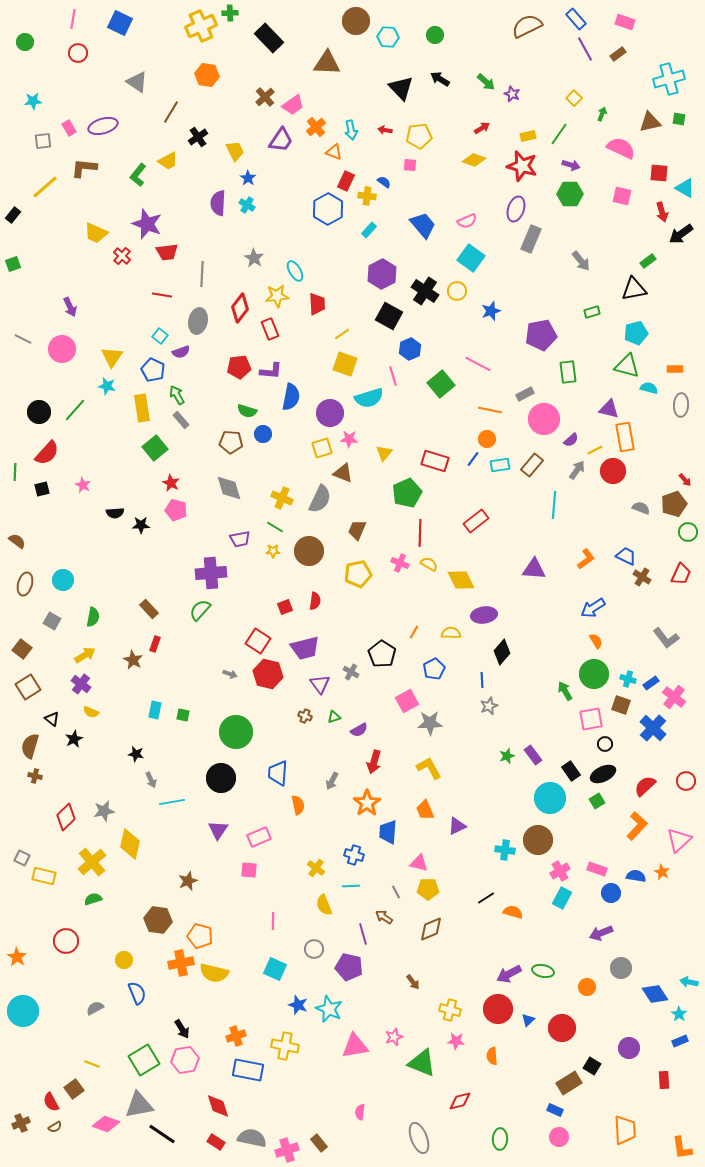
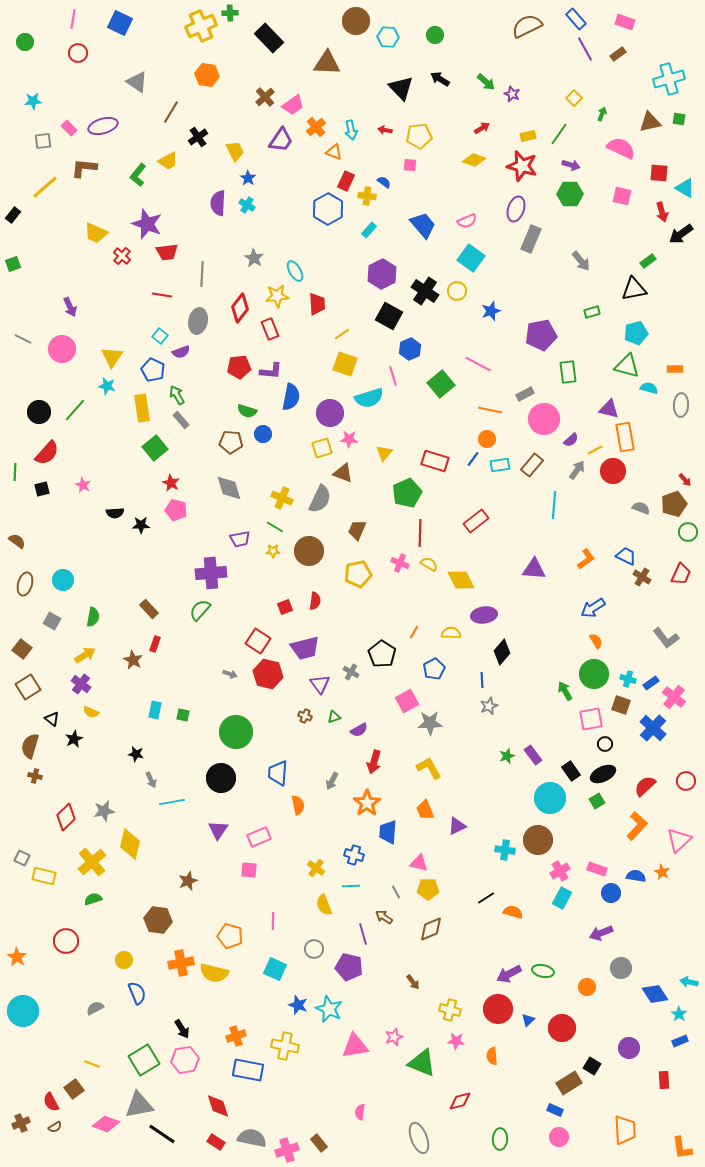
pink rectangle at (69, 128): rotated 14 degrees counterclockwise
orange pentagon at (200, 936): moved 30 px right
